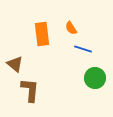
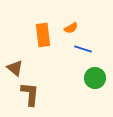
orange semicircle: rotated 88 degrees counterclockwise
orange rectangle: moved 1 px right, 1 px down
brown triangle: moved 4 px down
brown L-shape: moved 4 px down
